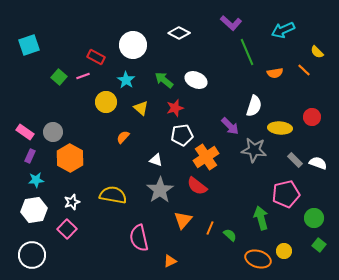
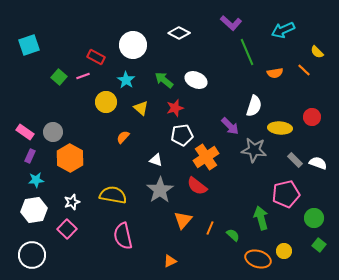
green semicircle at (230, 235): moved 3 px right
pink semicircle at (139, 238): moved 16 px left, 2 px up
